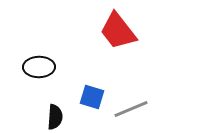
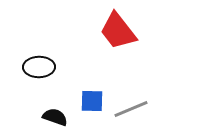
blue square: moved 4 px down; rotated 15 degrees counterclockwise
black semicircle: rotated 75 degrees counterclockwise
